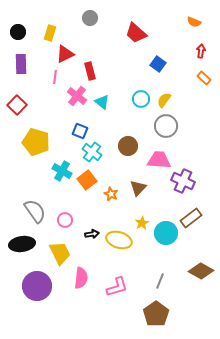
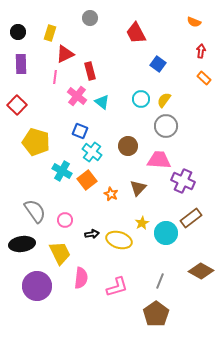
red trapezoid at (136, 33): rotated 20 degrees clockwise
